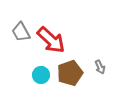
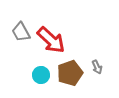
gray arrow: moved 3 px left
